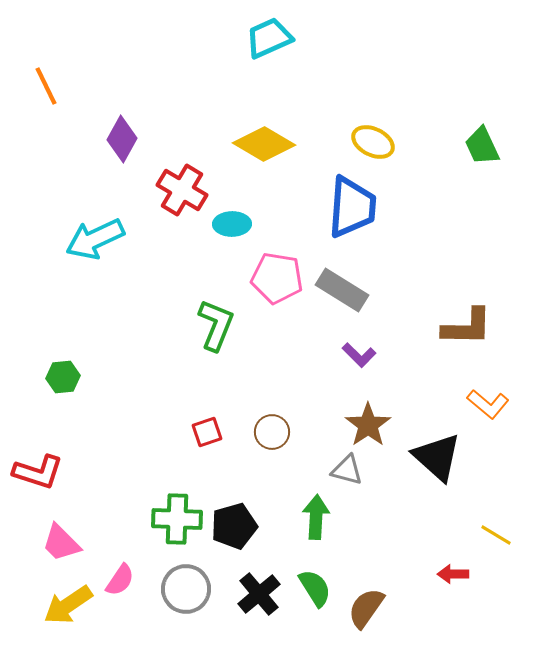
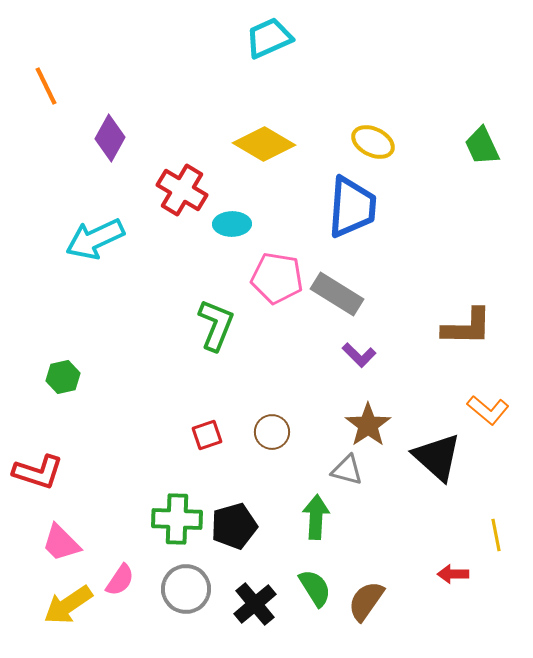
purple diamond: moved 12 px left, 1 px up
gray rectangle: moved 5 px left, 4 px down
green hexagon: rotated 8 degrees counterclockwise
orange L-shape: moved 6 px down
red square: moved 3 px down
yellow line: rotated 48 degrees clockwise
black cross: moved 4 px left, 10 px down
brown semicircle: moved 7 px up
